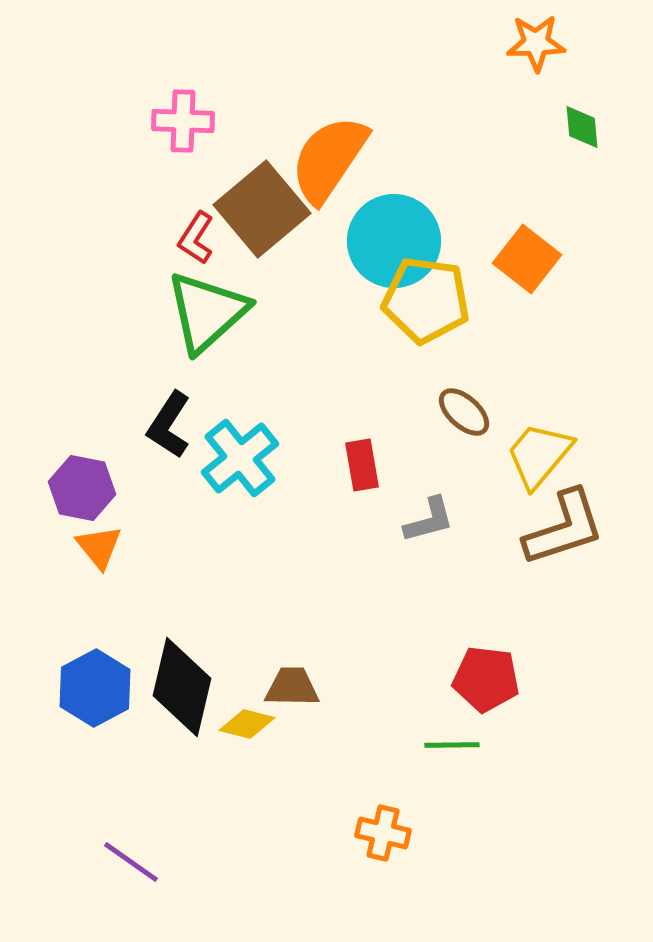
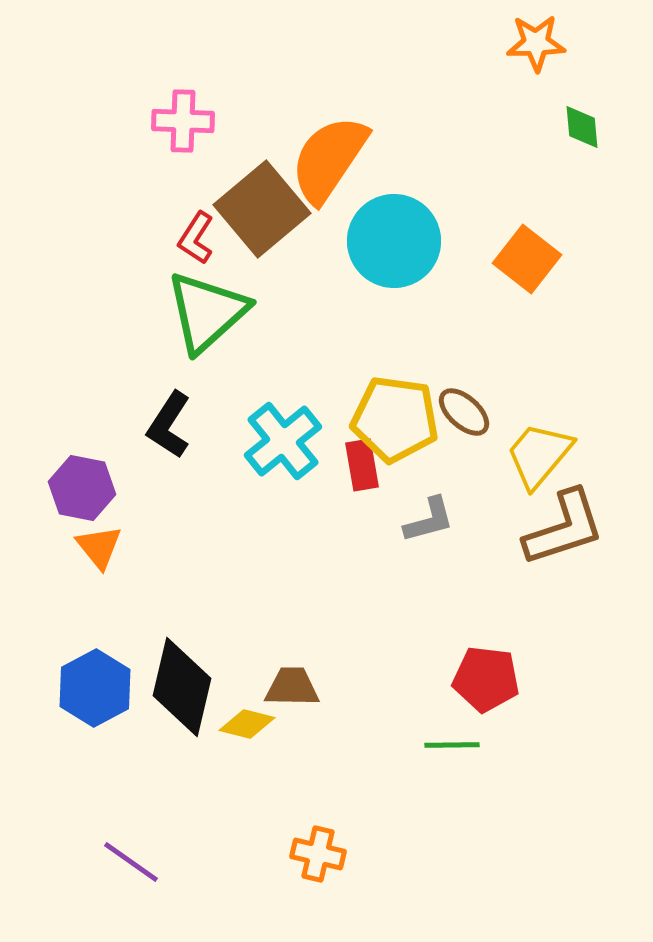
yellow pentagon: moved 31 px left, 119 px down
cyan cross: moved 43 px right, 17 px up
orange cross: moved 65 px left, 21 px down
